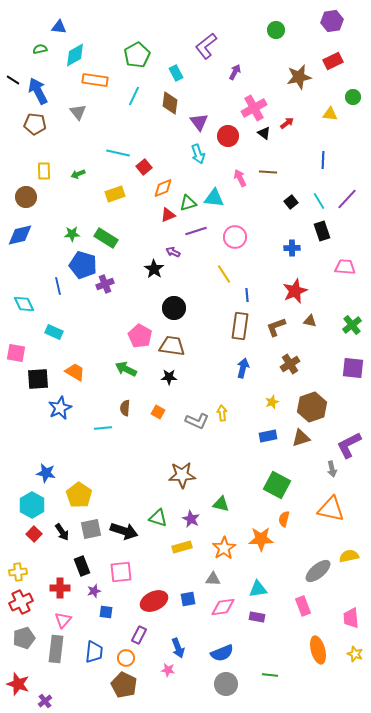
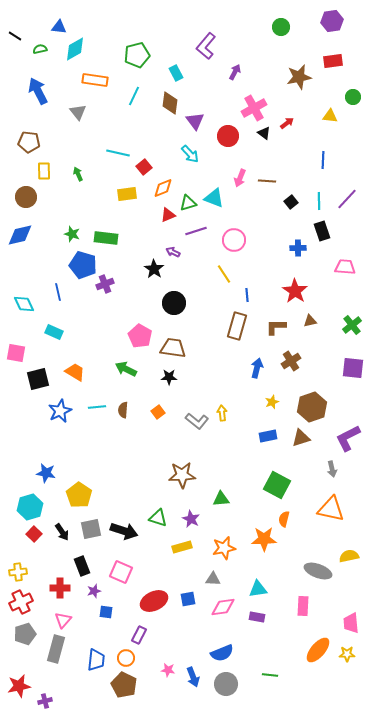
green circle at (276, 30): moved 5 px right, 3 px up
purple L-shape at (206, 46): rotated 12 degrees counterclockwise
cyan diamond at (75, 55): moved 6 px up
green pentagon at (137, 55): rotated 15 degrees clockwise
red rectangle at (333, 61): rotated 18 degrees clockwise
black line at (13, 80): moved 2 px right, 44 px up
yellow triangle at (330, 114): moved 2 px down
purple triangle at (199, 122): moved 4 px left, 1 px up
brown pentagon at (35, 124): moved 6 px left, 18 px down
cyan arrow at (198, 154): moved 8 px left; rotated 24 degrees counterclockwise
brown line at (268, 172): moved 1 px left, 9 px down
green arrow at (78, 174): rotated 88 degrees clockwise
pink arrow at (240, 178): rotated 132 degrees counterclockwise
yellow rectangle at (115, 194): moved 12 px right; rotated 12 degrees clockwise
cyan triangle at (214, 198): rotated 15 degrees clockwise
cyan line at (319, 201): rotated 30 degrees clockwise
green star at (72, 234): rotated 21 degrees clockwise
pink circle at (235, 237): moved 1 px left, 3 px down
green rectangle at (106, 238): rotated 25 degrees counterclockwise
blue cross at (292, 248): moved 6 px right
blue line at (58, 286): moved 6 px down
red star at (295, 291): rotated 15 degrees counterclockwise
black circle at (174, 308): moved 5 px up
brown triangle at (310, 321): rotated 24 degrees counterclockwise
brown rectangle at (240, 326): moved 3 px left; rotated 8 degrees clockwise
brown L-shape at (276, 327): rotated 20 degrees clockwise
brown trapezoid at (172, 346): moved 1 px right, 2 px down
brown cross at (290, 364): moved 1 px right, 3 px up
blue arrow at (243, 368): moved 14 px right
black square at (38, 379): rotated 10 degrees counterclockwise
blue star at (60, 408): moved 3 px down
brown semicircle at (125, 408): moved 2 px left, 2 px down
orange square at (158, 412): rotated 24 degrees clockwise
gray L-shape at (197, 421): rotated 15 degrees clockwise
cyan line at (103, 428): moved 6 px left, 21 px up
purple L-shape at (349, 445): moved 1 px left, 7 px up
green triangle at (221, 504): moved 5 px up; rotated 18 degrees counterclockwise
cyan hexagon at (32, 505): moved 2 px left, 2 px down; rotated 15 degrees clockwise
orange star at (261, 539): moved 3 px right
orange star at (224, 548): rotated 20 degrees clockwise
gray ellipse at (318, 571): rotated 60 degrees clockwise
pink square at (121, 572): rotated 30 degrees clockwise
pink rectangle at (303, 606): rotated 24 degrees clockwise
pink trapezoid at (351, 618): moved 5 px down
gray pentagon at (24, 638): moved 1 px right, 4 px up
blue arrow at (178, 648): moved 15 px right, 29 px down
gray rectangle at (56, 649): rotated 8 degrees clockwise
orange ellipse at (318, 650): rotated 56 degrees clockwise
blue trapezoid at (94, 652): moved 2 px right, 8 px down
yellow star at (355, 654): moved 8 px left; rotated 21 degrees counterclockwise
red star at (18, 684): moved 1 px right, 2 px down; rotated 30 degrees counterclockwise
purple cross at (45, 701): rotated 24 degrees clockwise
